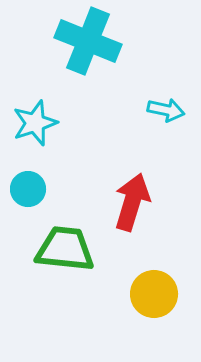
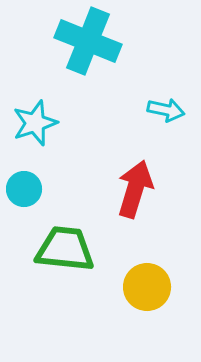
cyan circle: moved 4 px left
red arrow: moved 3 px right, 13 px up
yellow circle: moved 7 px left, 7 px up
